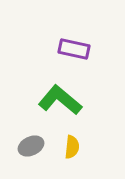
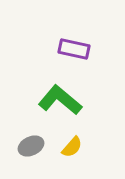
yellow semicircle: rotated 35 degrees clockwise
